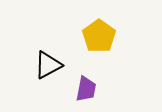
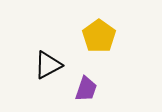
purple trapezoid: rotated 8 degrees clockwise
